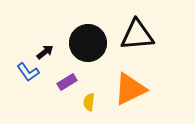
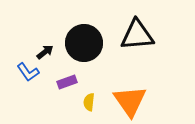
black circle: moved 4 px left
purple rectangle: rotated 12 degrees clockwise
orange triangle: moved 12 px down; rotated 39 degrees counterclockwise
